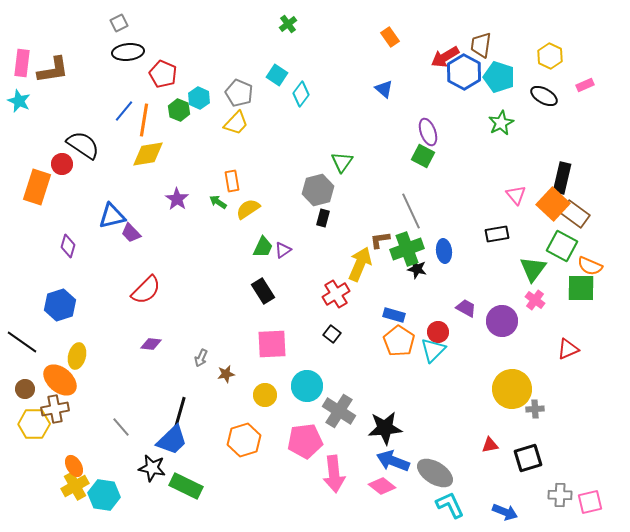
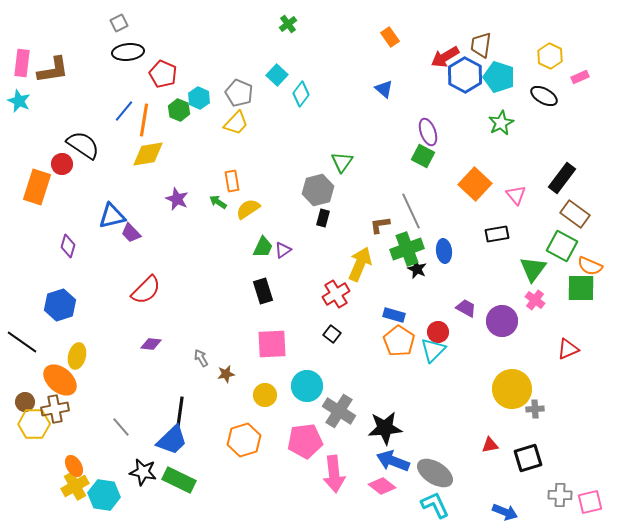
blue hexagon at (464, 72): moved 1 px right, 3 px down
cyan square at (277, 75): rotated 10 degrees clockwise
pink rectangle at (585, 85): moved 5 px left, 8 px up
black rectangle at (562, 178): rotated 24 degrees clockwise
purple star at (177, 199): rotated 10 degrees counterclockwise
orange square at (553, 204): moved 78 px left, 20 px up
brown L-shape at (380, 240): moved 15 px up
black star at (417, 269): rotated 12 degrees clockwise
black rectangle at (263, 291): rotated 15 degrees clockwise
gray arrow at (201, 358): rotated 126 degrees clockwise
brown circle at (25, 389): moved 13 px down
black line at (180, 412): rotated 8 degrees counterclockwise
black star at (152, 468): moved 9 px left, 4 px down
green rectangle at (186, 486): moved 7 px left, 6 px up
cyan L-shape at (450, 505): moved 15 px left
